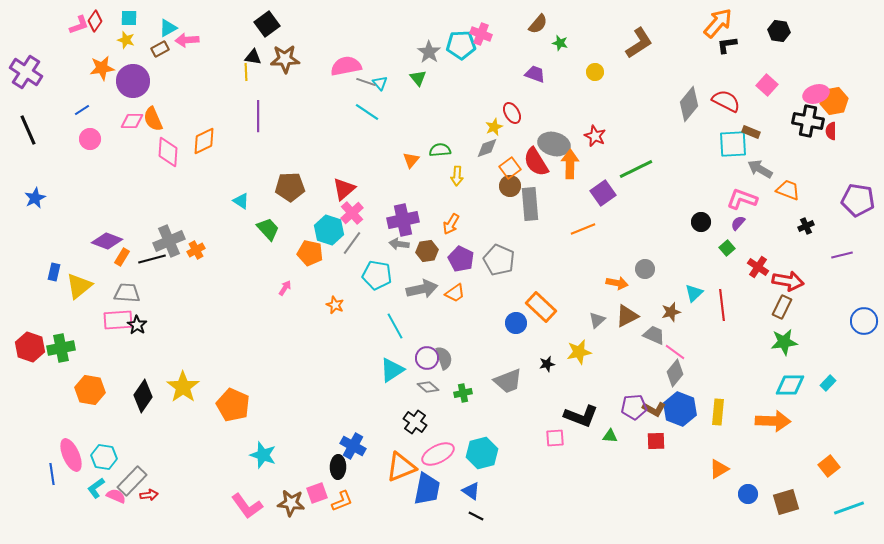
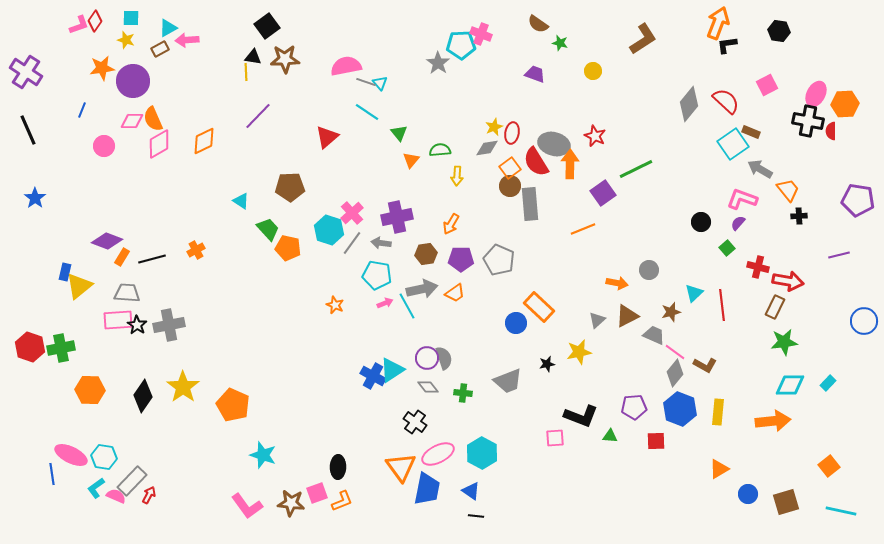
cyan square at (129, 18): moved 2 px right
orange arrow at (718, 23): rotated 20 degrees counterclockwise
black square at (267, 24): moved 2 px down
brown semicircle at (538, 24): rotated 85 degrees clockwise
brown L-shape at (639, 43): moved 4 px right, 4 px up
gray star at (429, 52): moved 9 px right, 11 px down
yellow circle at (595, 72): moved 2 px left, 1 px up
green triangle at (418, 78): moved 19 px left, 55 px down
pink square at (767, 85): rotated 20 degrees clockwise
pink ellipse at (816, 94): rotated 45 degrees counterclockwise
red semicircle at (726, 101): rotated 16 degrees clockwise
orange hexagon at (834, 101): moved 11 px right, 3 px down; rotated 8 degrees clockwise
blue line at (82, 110): rotated 35 degrees counterclockwise
red ellipse at (512, 113): moved 20 px down; rotated 40 degrees clockwise
purple line at (258, 116): rotated 44 degrees clockwise
pink circle at (90, 139): moved 14 px right, 7 px down
cyan square at (733, 144): rotated 32 degrees counterclockwise
gray diamond at (487, 148): rotated 10 degrees clockwise
pink diamond at (168, 152): moved 9 px left, 8 px up; rotated 56 degrees clockwise
red triangle at (344, 189): moved 17 px left, 52 px up
orange trapezoid at (788, 190): rotated 30 degrees clockwise
blue star at (35, 198): rotated 10 degrees counterclockwise
purple cross at (403, 220): moved 6 px left, 3 px up
black cross at (806, 226): moved 7 px left, 10 px up; rotated 21 degrees clockwise
gray cross at (169, 241): moved 84 px down; rotated 12 degrees clockwise
gray arrow at (399, 244): moved 18 px left, 1 px up
brown hexagon at (427, 251): moved 1 px left, 3 px down
orange pentagon at (310, 253): moved 22 px left, 5 px up
purple line at (842, 255): moved 3 px left
purple pentagon at (461, 259): rotated 25 degrees counterclockwise
red cross at (758, 267): rotated 20 degrees counterclockwise
gray circle at (645, 269): moved 4 px right, 1 px down
blue rectangle at (54, 272): moved 11 px right
pink arrow at (285, 288): moved 100 px right, 15 px down; rotated 35 degrees clockwise
orange rectangle at (541, 307): moved 2 px left
brown rectangle at (782, 307): moved 7 px left
cyan line at (395, 326): moved 12 px right, 20 px up
gray diamond at (428, 387): rotated 10 degrees clockwise
orange hexagon at (90, 390): rotated 8 degrees counterclockwise
green cross at (463, 393): rotated 18 degrees clockwise
brown L-shape at (654, 409): moved 51 px right, 44 px up
orange arrow at (773, 421): rotated 8 degrees counterclockwise
blue cross at (353, 446): moved 20 px right, 70 px up
cyan hexagon at (482, 453): rotated 16 degrees counterclockwise
pink ellipse at (71, 455): rotated 40 degrees counterclockwise
orange triangle at (401, 467): rotated 44 degrees counterclockwise
red arrow at (149, 495): rotated 54 degrees counterclockwise
cyan line at (849, 508): moved 8 px left, 3 px down; rotated 32 degrees clockwise
black line at (476, 516): rotated 21 degrees counterclockwise
